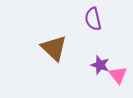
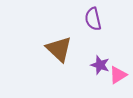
brown triangle: moved 5 px right, 1 px down
pink triangle: rotated 36 degrees clockwise
